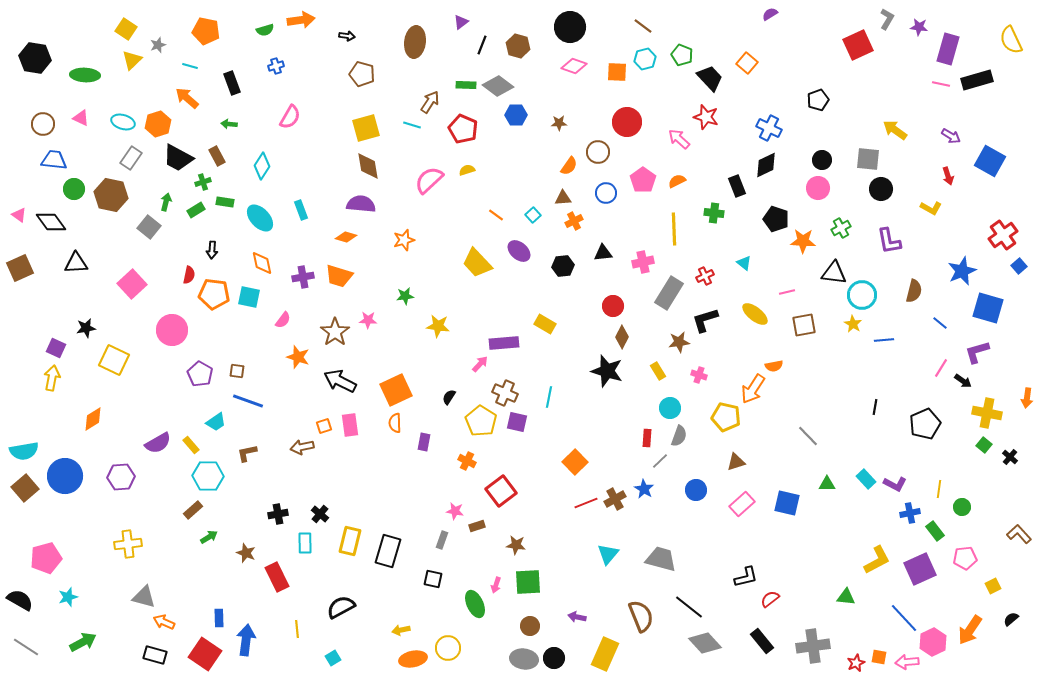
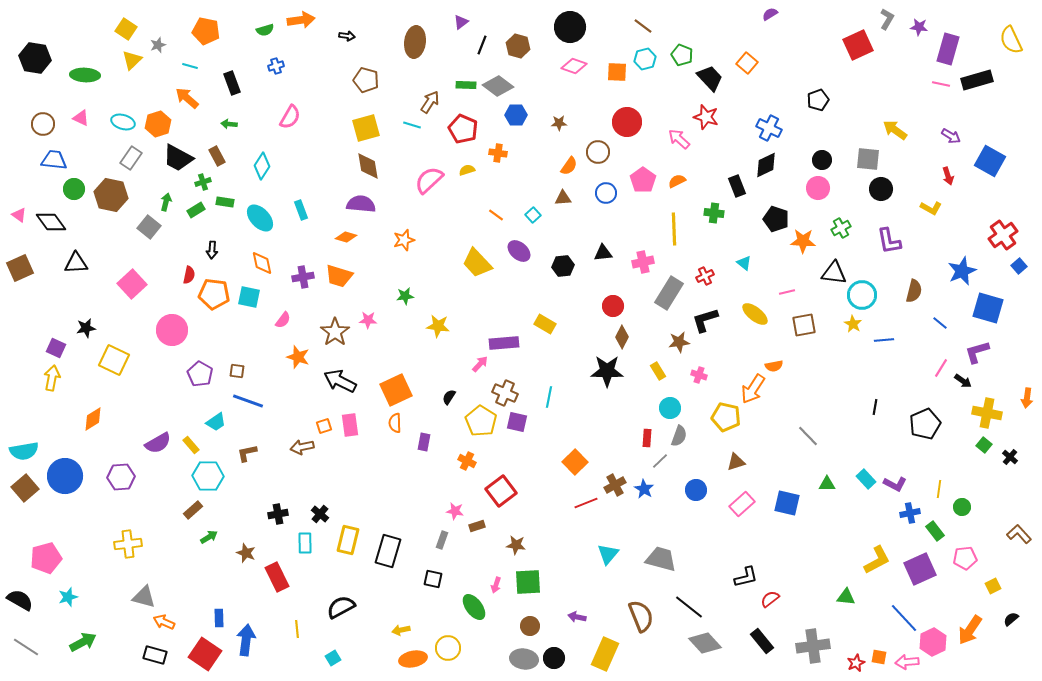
brown pentagon at (362, 74): moved 4 px right, 6 px down
orange cross at (574, 221): moved 76 px left, 68 px up; rotated 36 degrees clockwise
black star at (607, 371): rotated 16 degrees counterclockwise
brown cross at (615, 499): moved 14 px up
yellow rectangle at (350, 541): moved 2 px left, 1 px up
green ellipse at (475, 604): moved 1 px left, 3 px down; rotated 12 degrees counterclockwise
